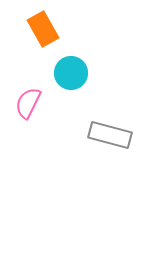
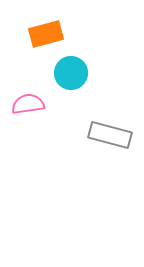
orange rectangle: moved 3 px right, 5 px down; rotated 76 degrees counterclockwise
pink semicircle: moved 1 px down; rotated 56 degrees clockwise
